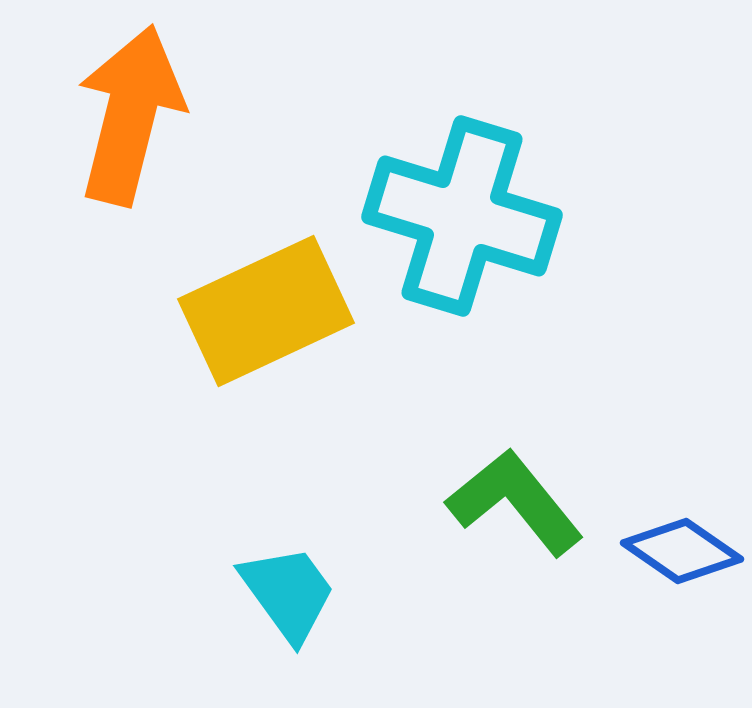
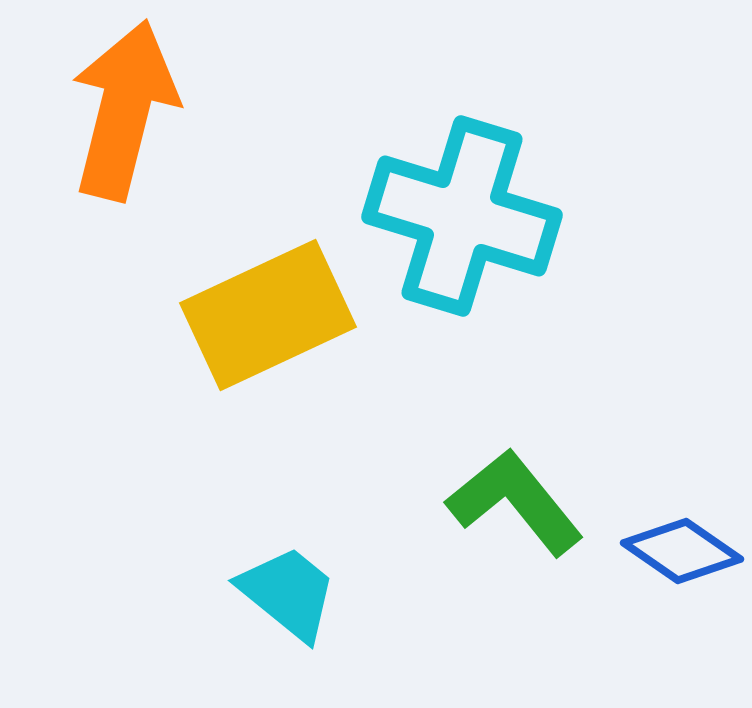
orange arrow: moved 6 px left, 5 px up
yellow rectangle: moved 2 px right, 4 px down
cyan trapezoid: rotated 15 degrees counterclockwise
